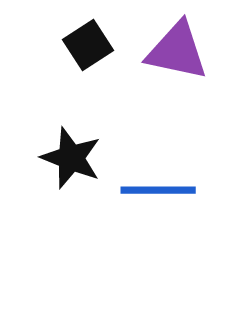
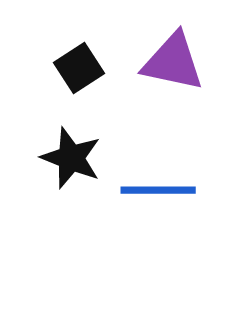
black square: moved 9 px left, 23 px down
purple triangle: moved 4 px left, 11 px down
